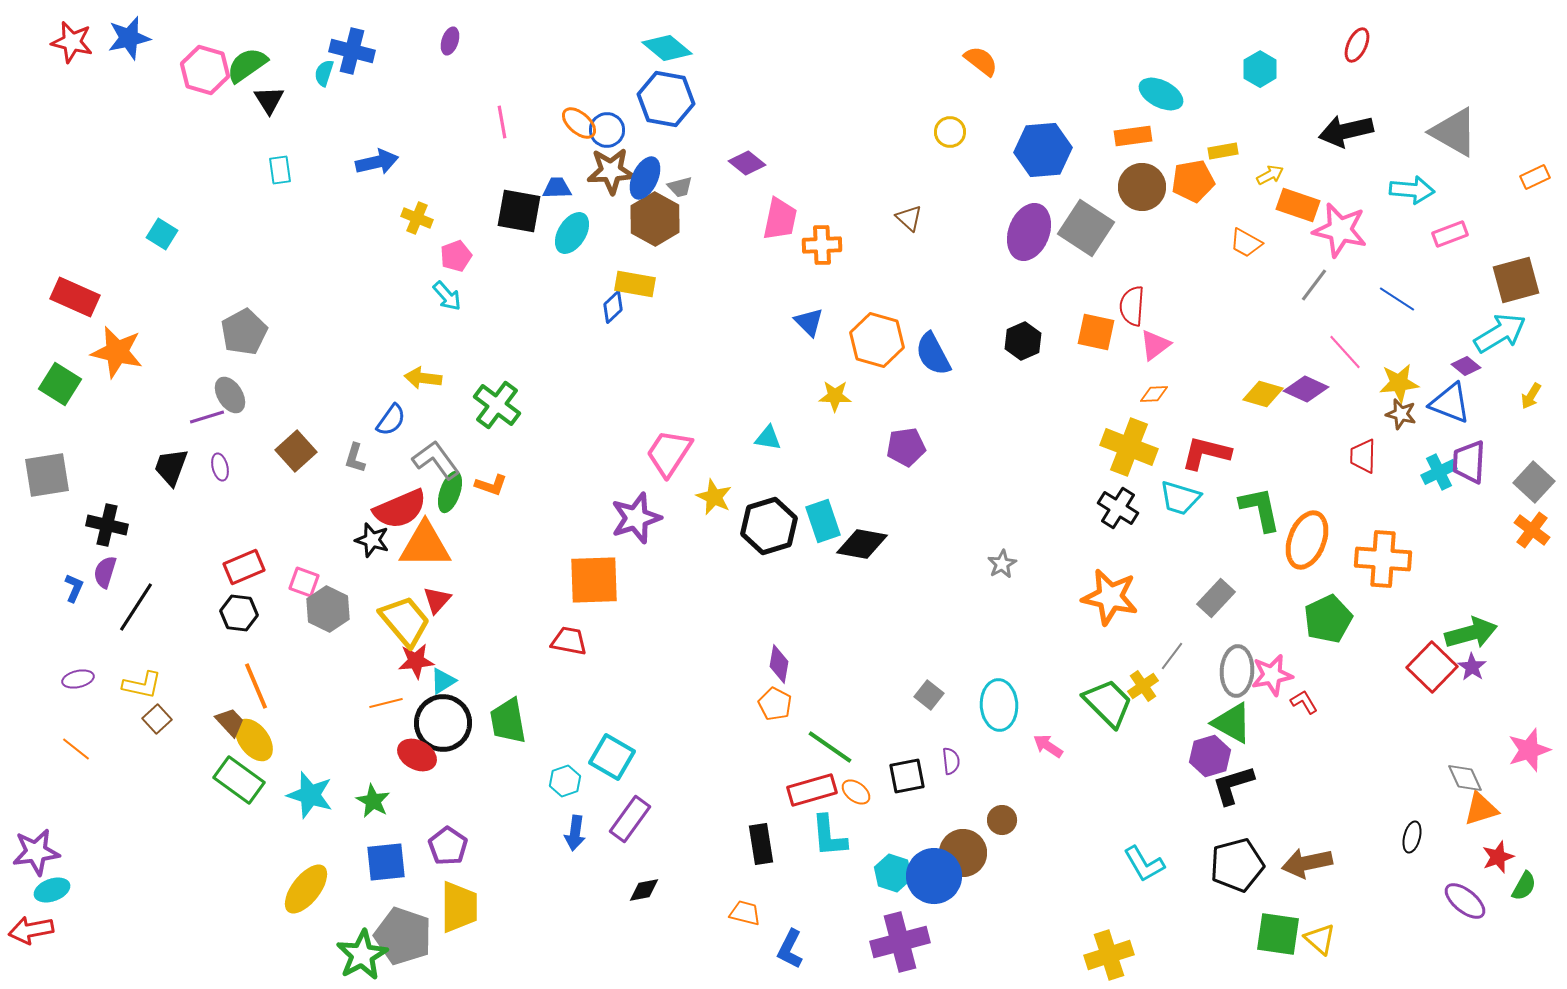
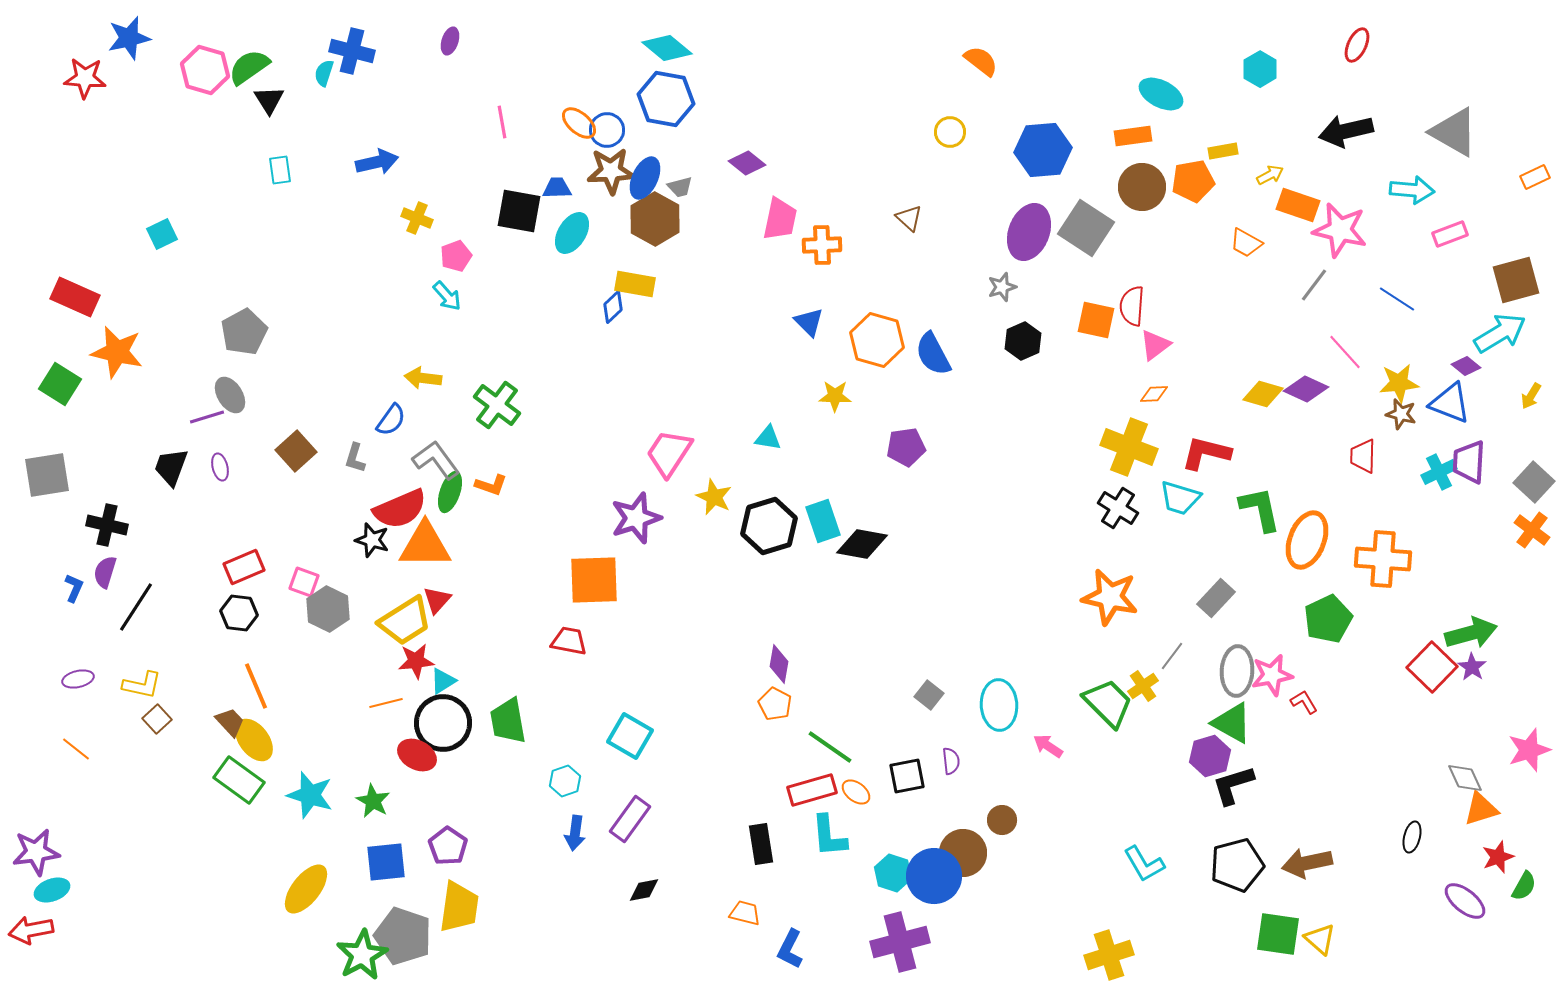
red star at (72, 42): moved 13 px right, 36 px down; rotated 9 degrees counterclockwise
green semicircle at (247, 65): moved 2 px right, 2 px down
cyan square at (162, 234): rotated 32 degrees clockwise
orange square at (1096, 332): moved 12 px up
gray star at (1002, 564): moved 277 px up; rotated 12 degrees clockwise
yellow trapezoid at (405, 621): rotated 98 degrees clockwise
cyan square at (612, 757): moved 18 px right, 21 px up
yellow trapezoid at (459, 907): rotated 8 degrees clockwise
